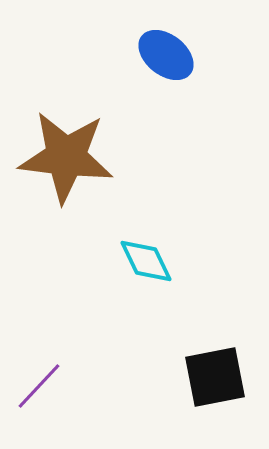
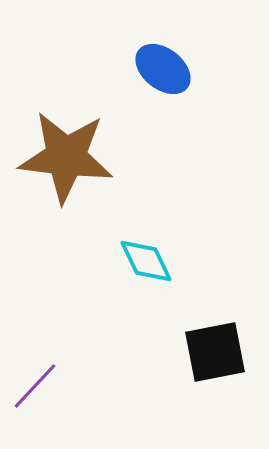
blue ellipse: moved 3 px left, 14 px down
black square: moved 25 px up
purple line: moved 4 px left
